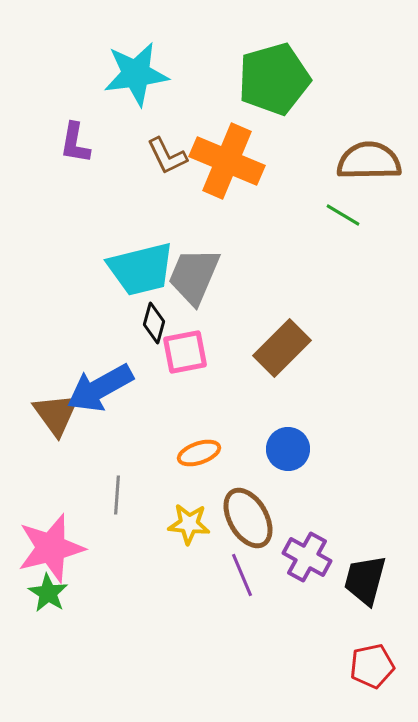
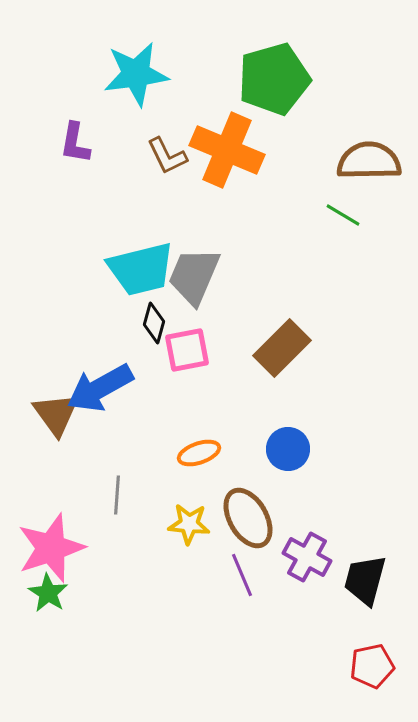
orange cross: moved 11 px up
pink square: moved 2 px right, 2 px up
pink star: rotated 4 degrees counterclockwise
